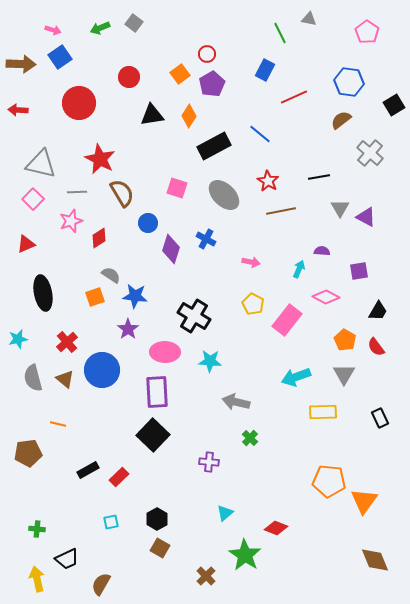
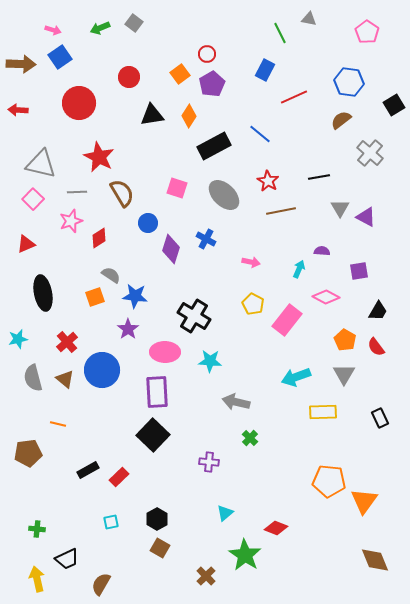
red star at (100, 159): moved 1 px left, 2 px up
